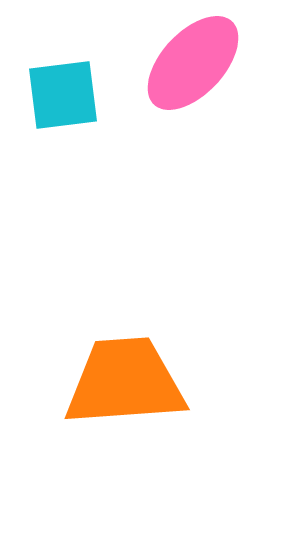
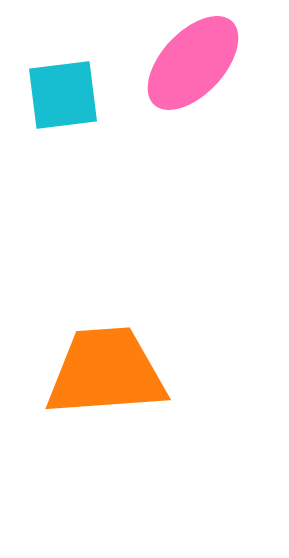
orange trapezoid: moved 19 px left, 10 px up
